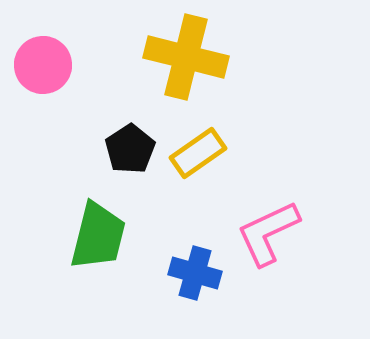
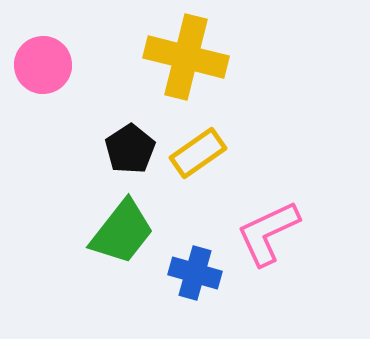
green trapezoid: moved 24 px right, 4 px up; rotated 24 degrees clockwise
